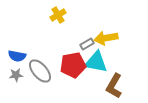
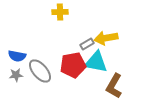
yellow cross: moved 2 px right, 3 px up; rotated 28 degrees clockwise
